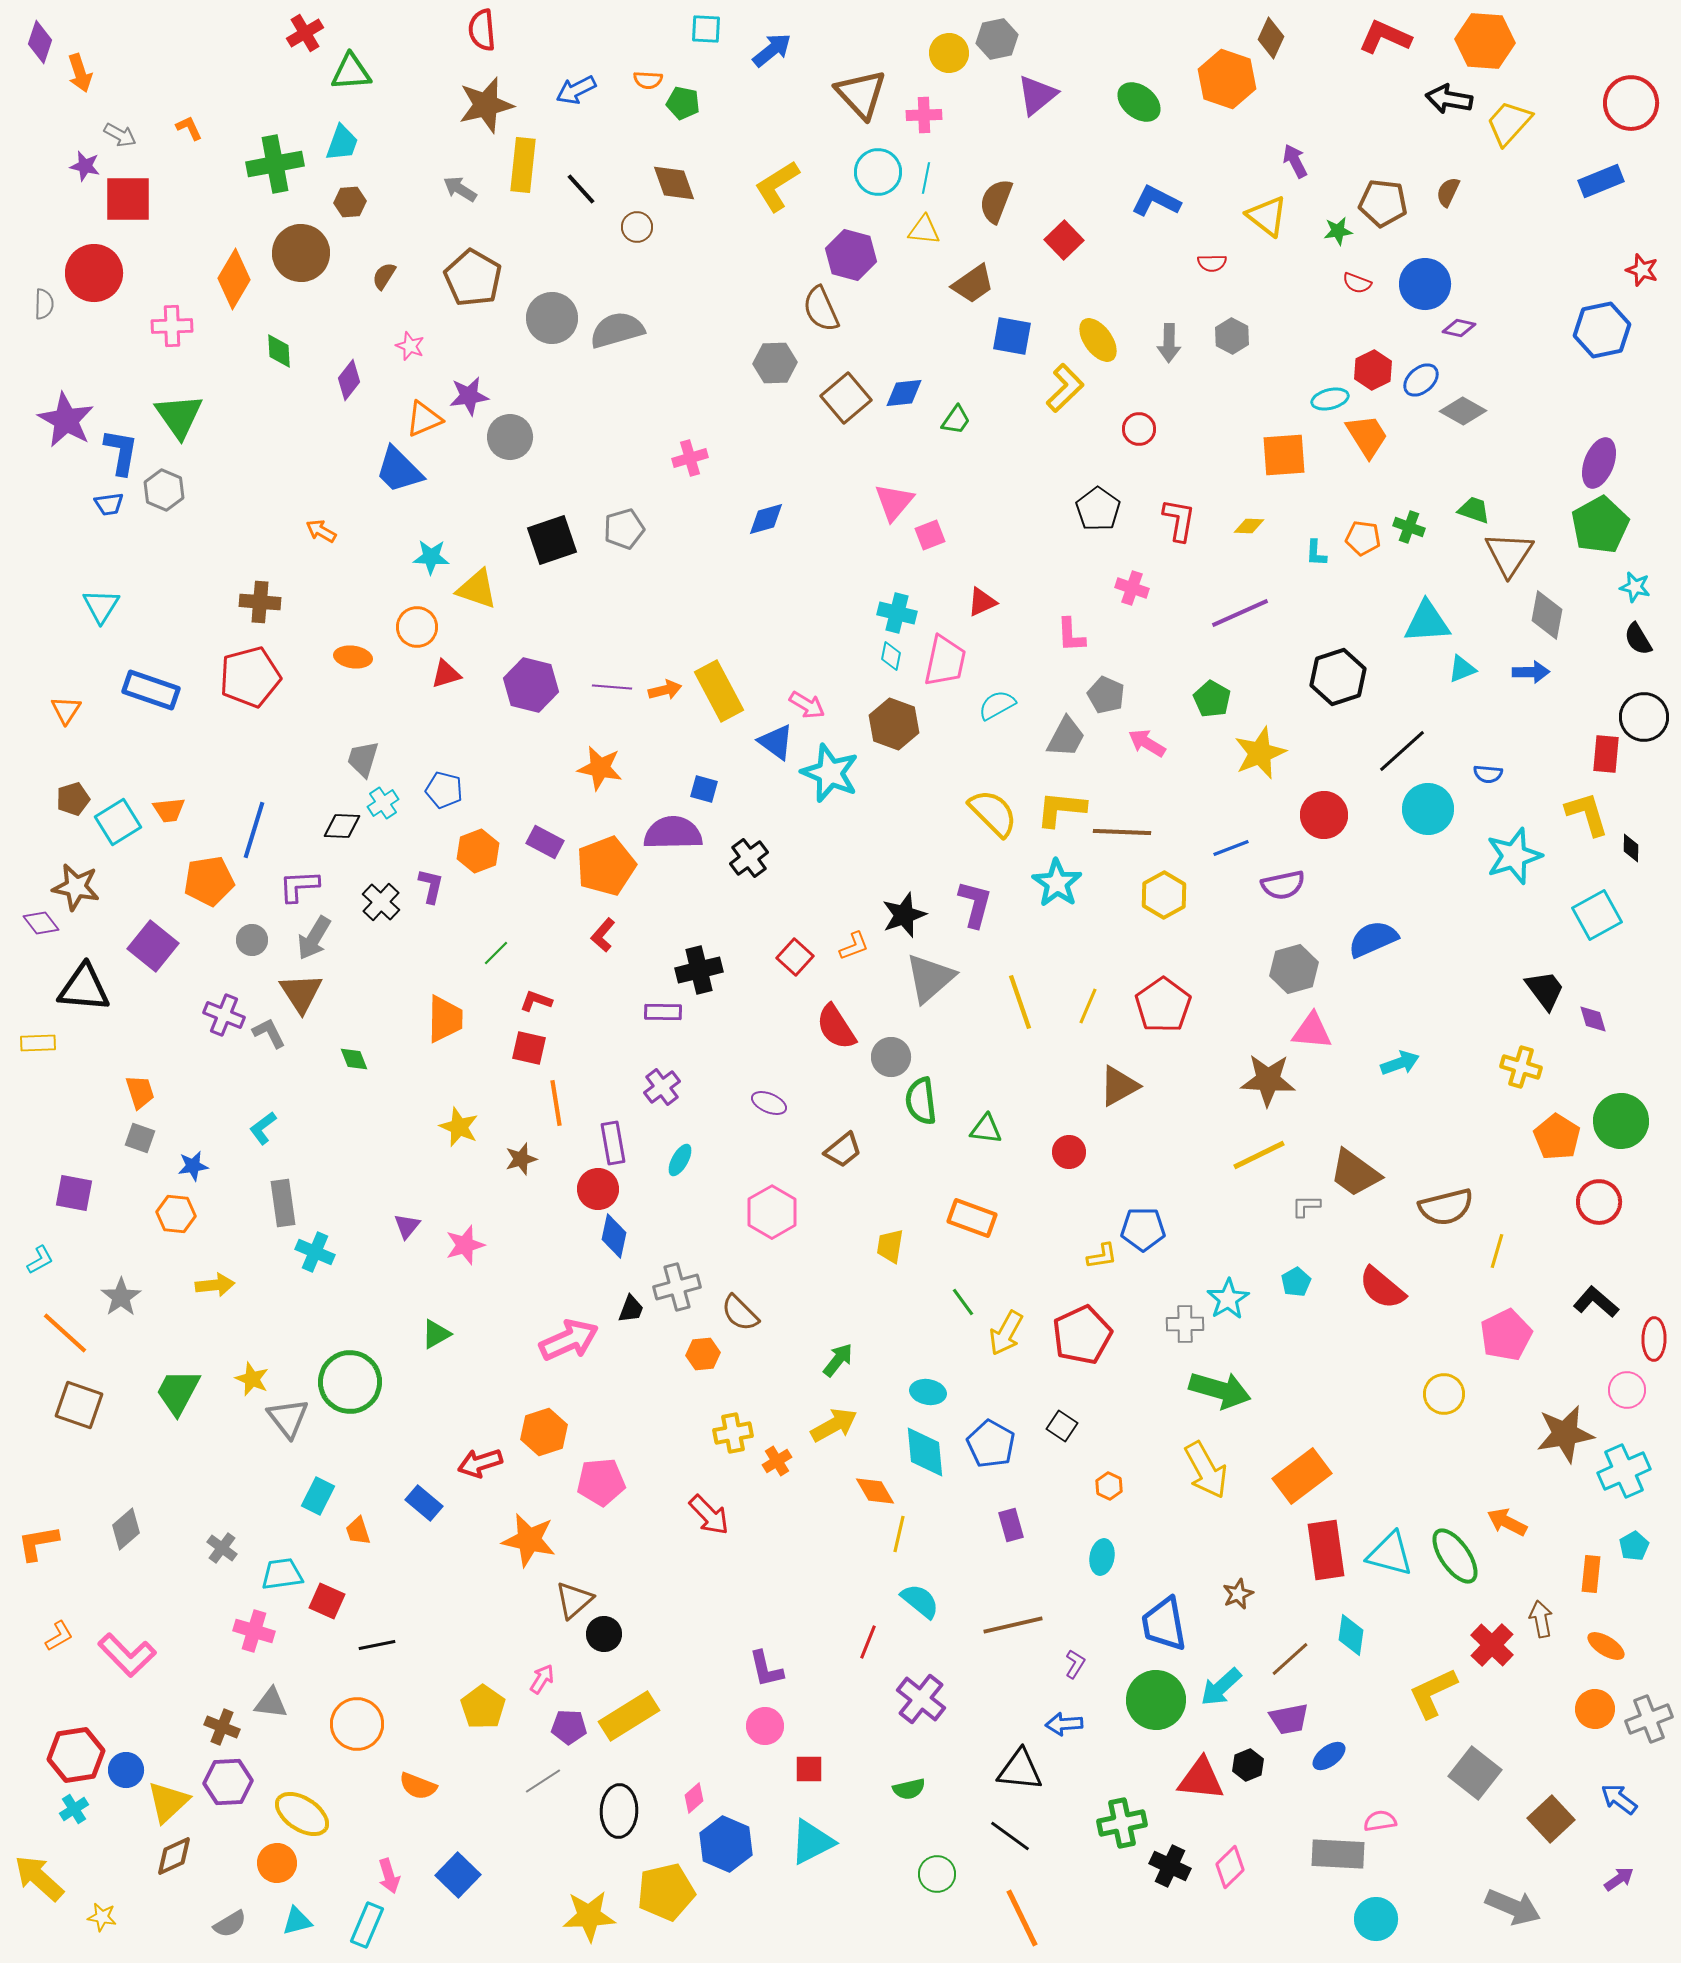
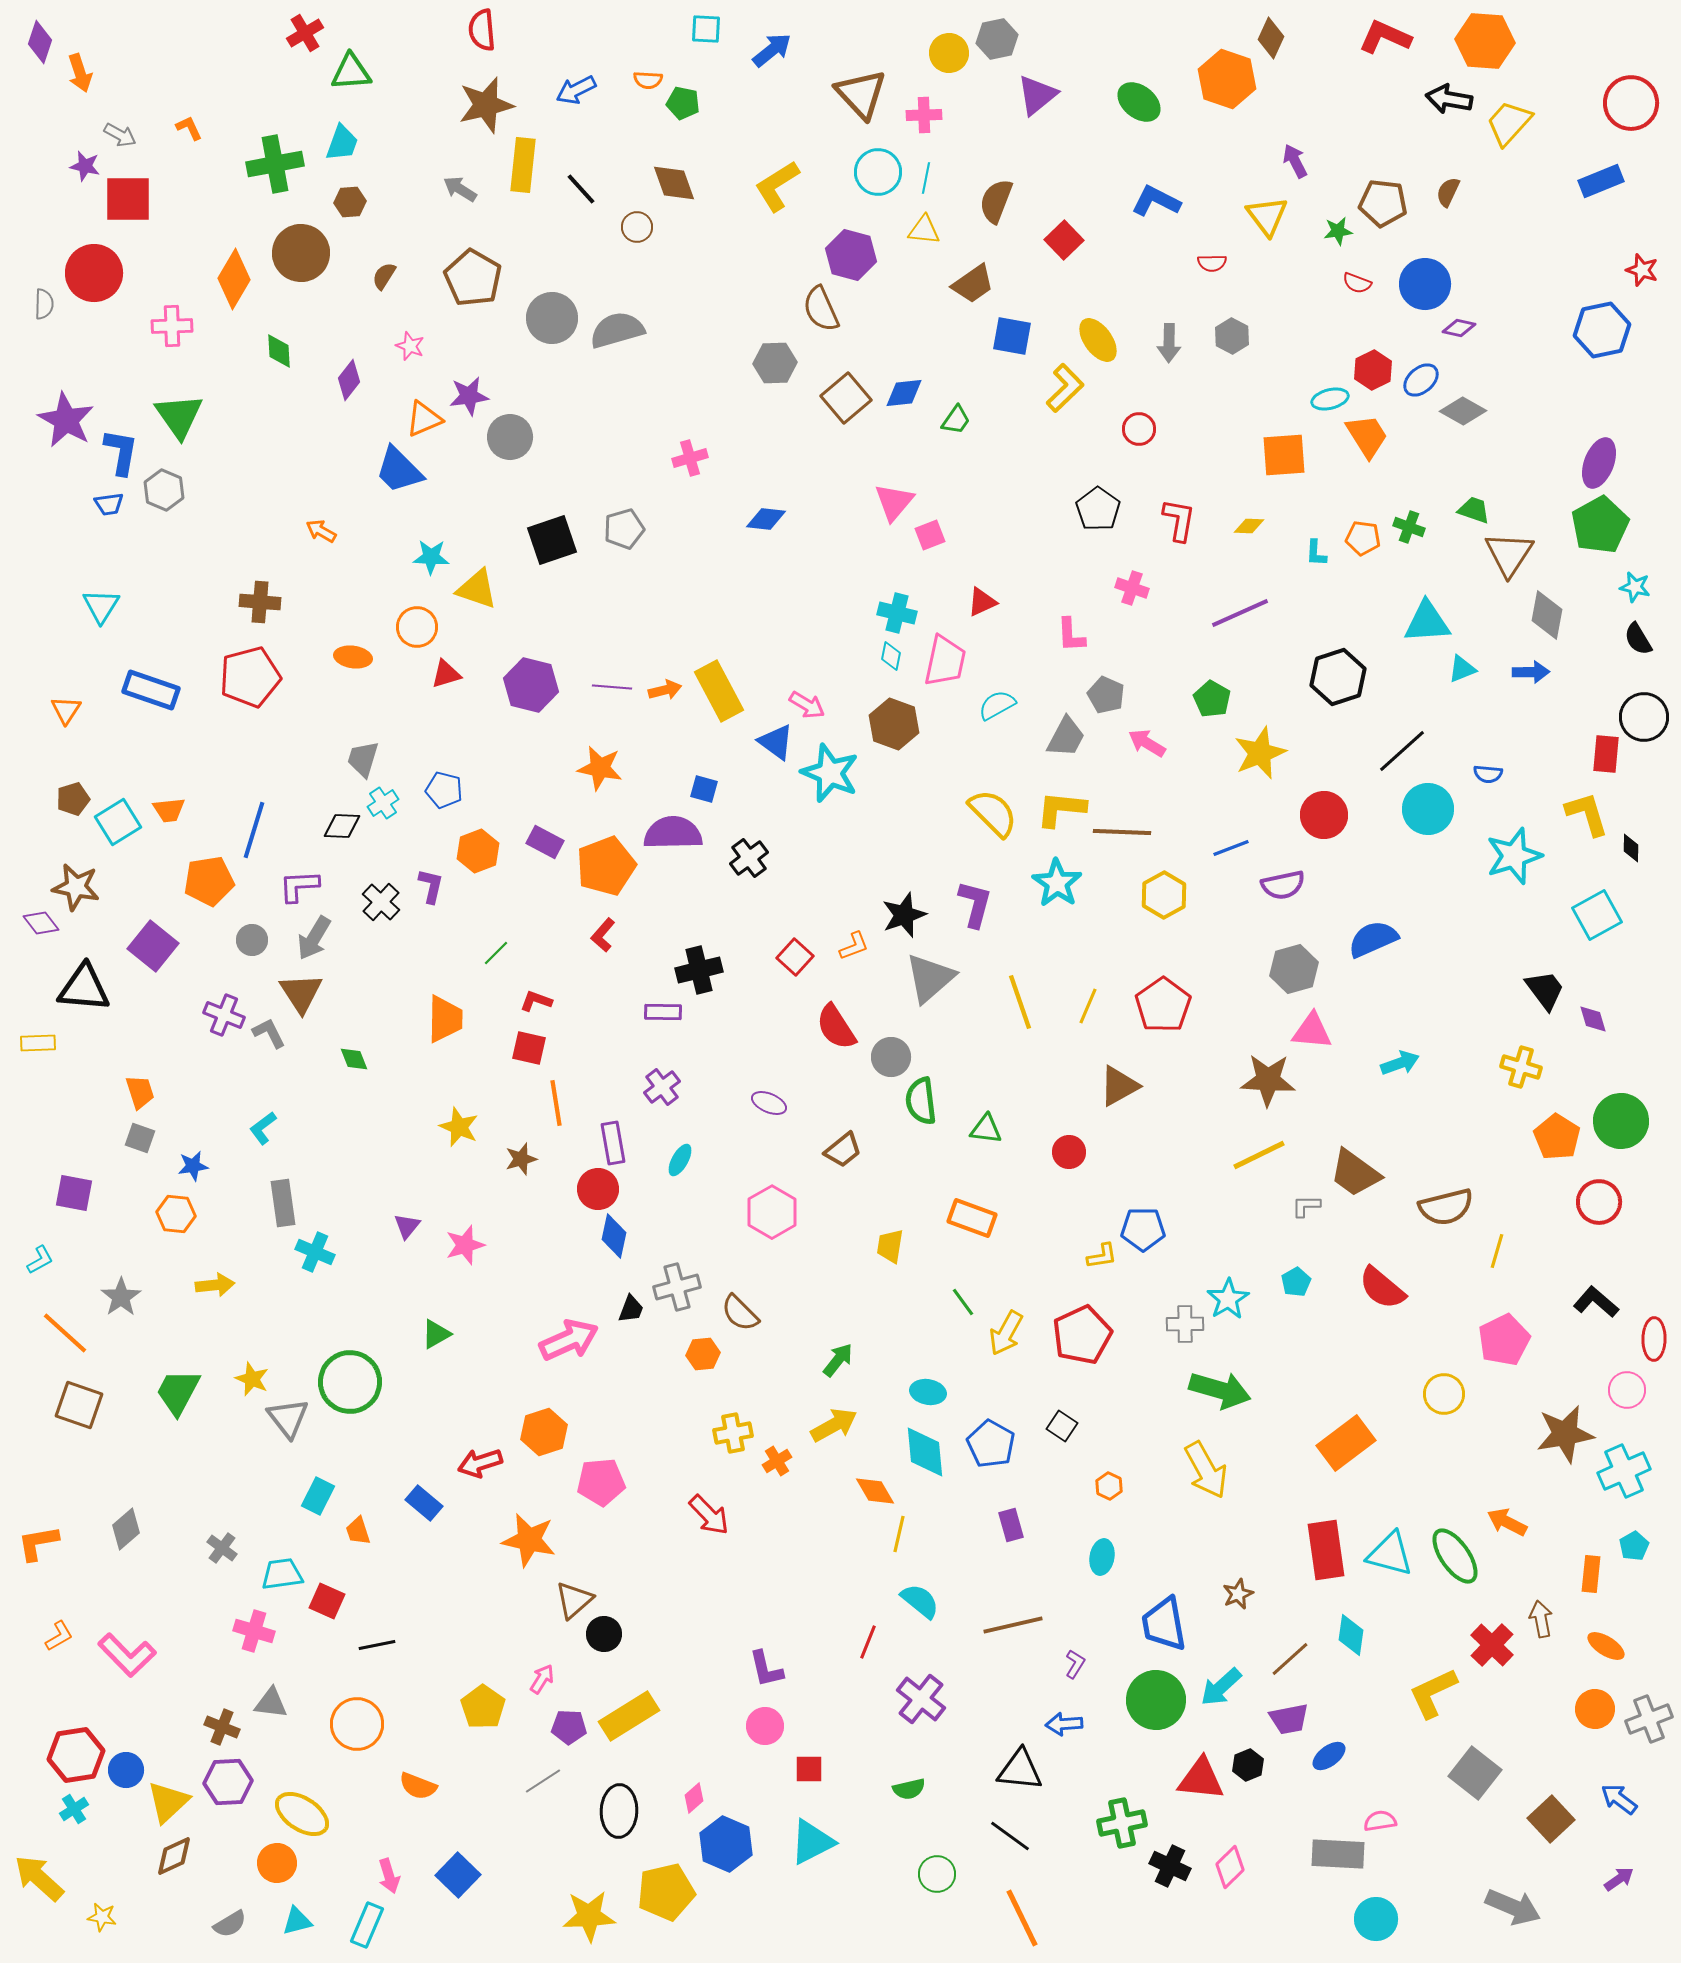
yellow triangle at (1267, 216): rotated 15 degrees clockwise
blue diamond at (766, 519): rotated 21 degrees clockwise
pink pentagon at (1506, 1335): moved 2 px left, 5 px down
orange rectangle at (1302, 1476): moved 44 px right, 33 px up
